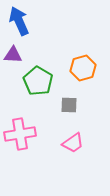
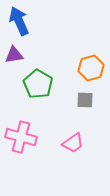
purple triangle: moved 1 px right; rotated 12 degrees counterclockwise
orange hexagon: moved 8 px right
green pentagon: moved 3 px down
gray square: moved 16 px right, 5 px up
pink cross: moved 1 px right, 3 px down; rotated 24 degrees clockwise
